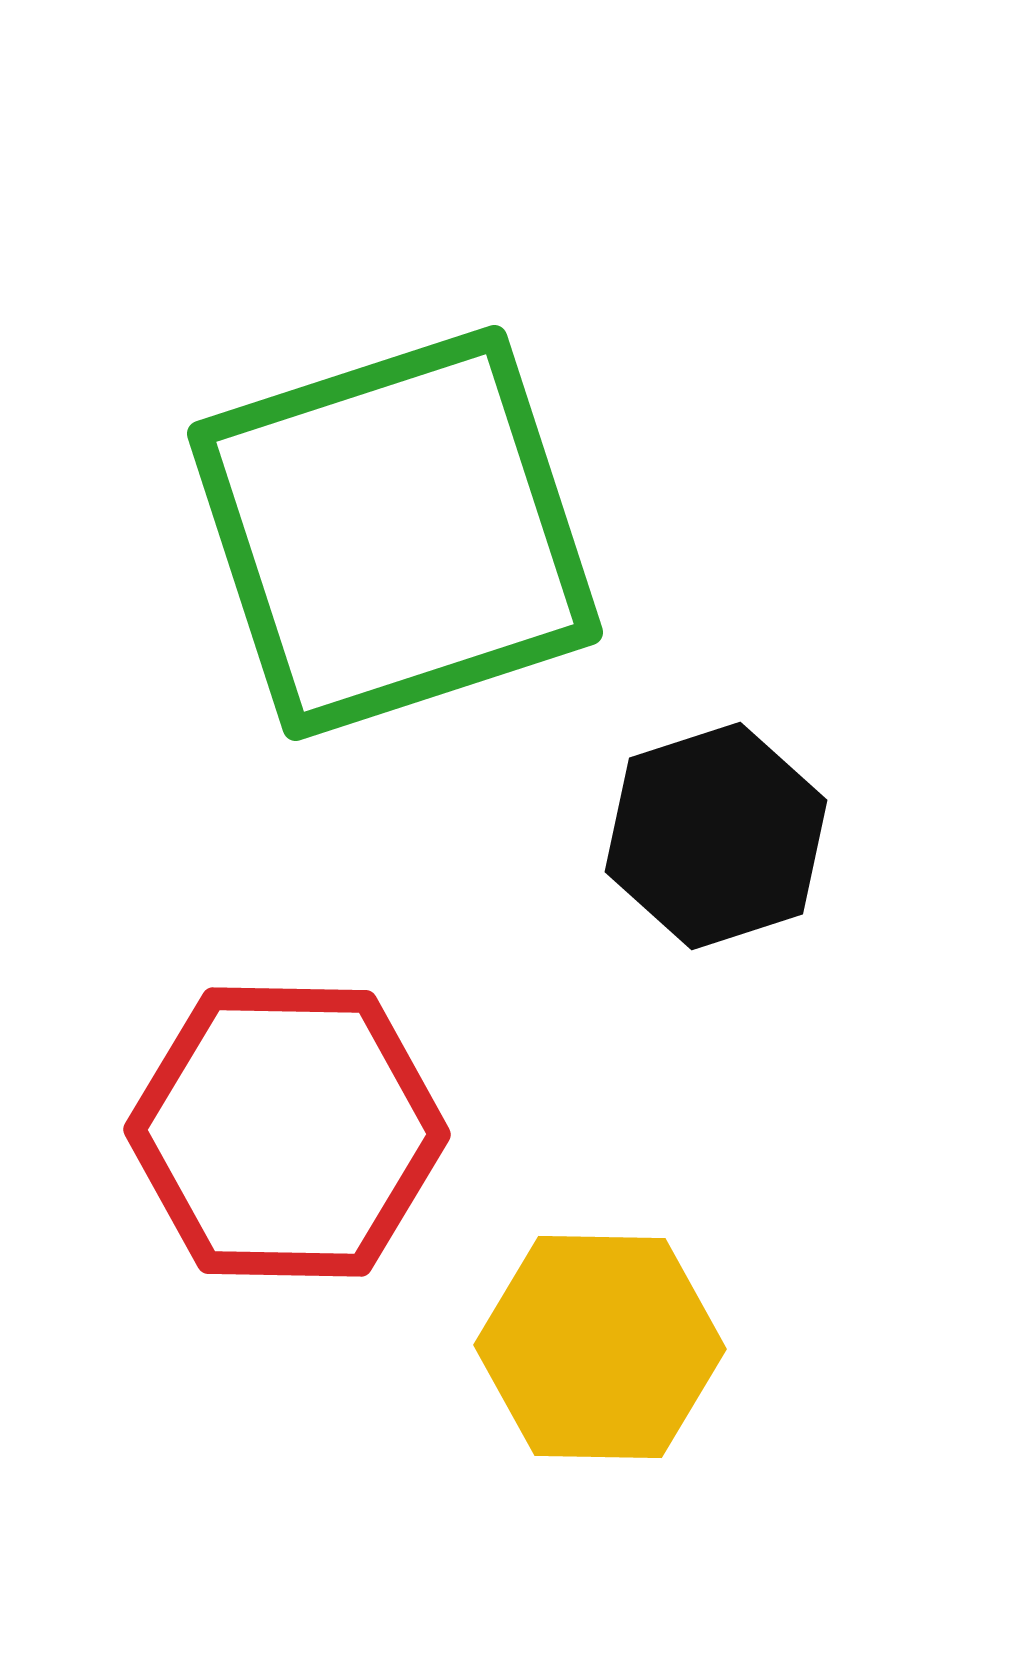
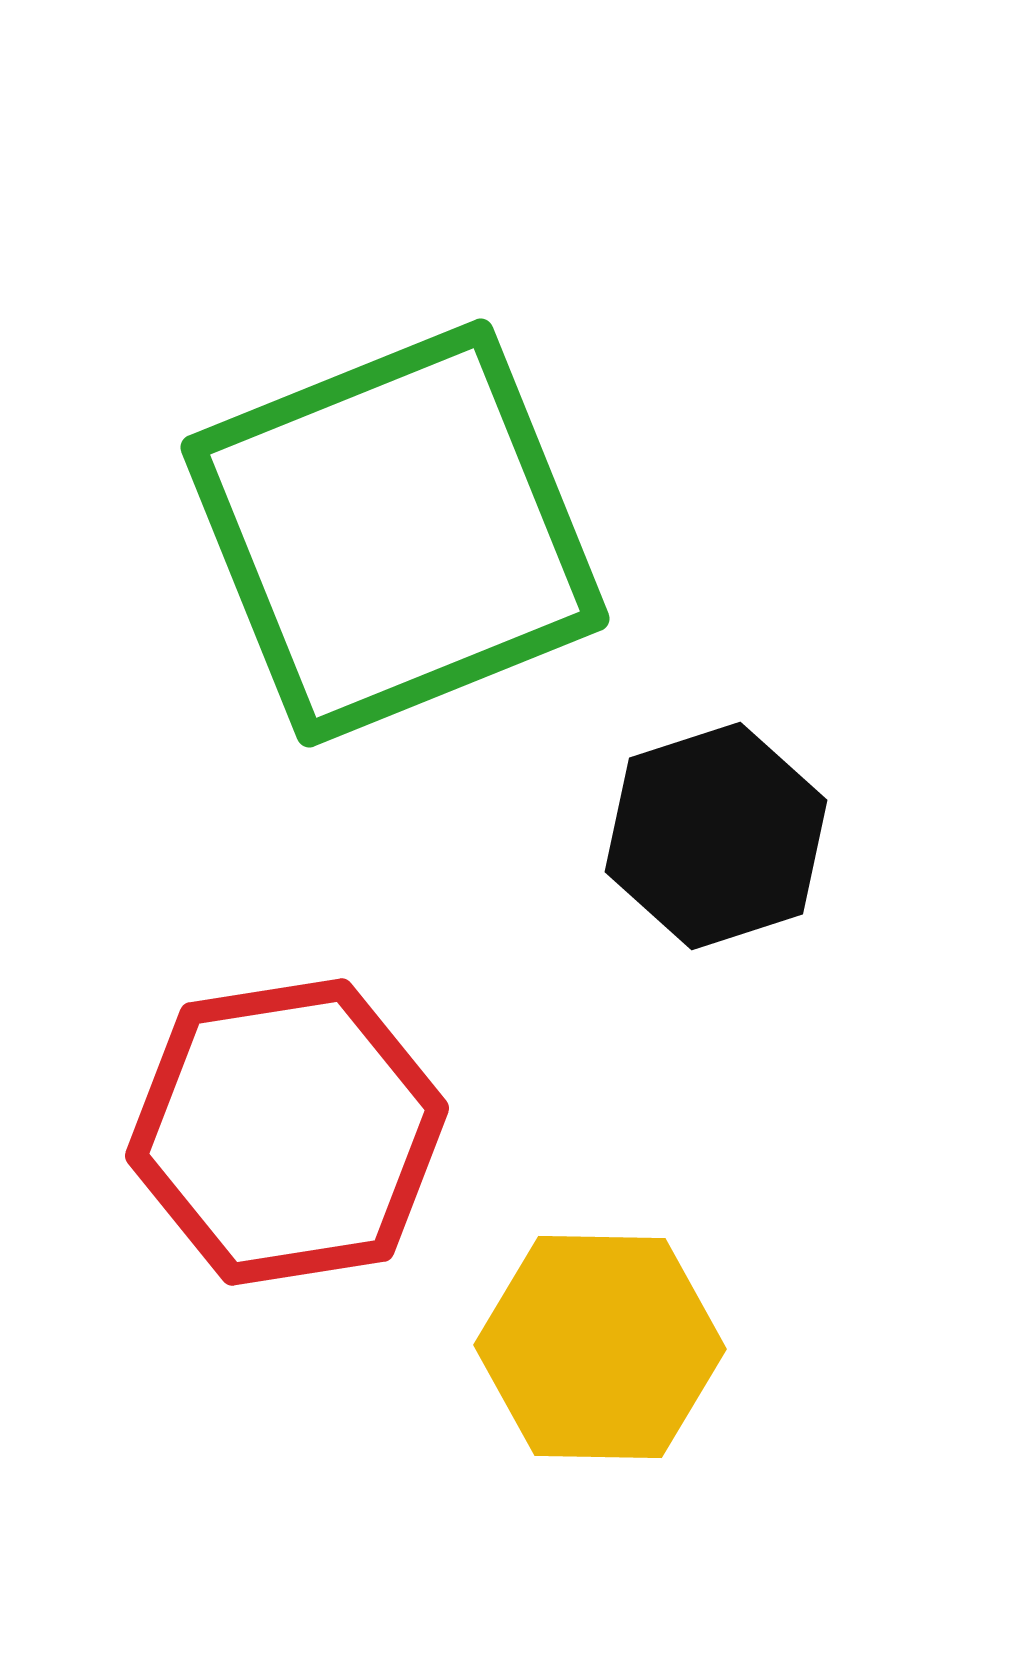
green square: rotated 4 degrees counterclockwise
red hexagon: rotated 10 degrees counterclockwise
